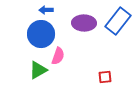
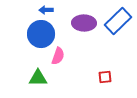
blue rectangle: rotated 8 degrees clockwise
green triangle: moved 8 px down; rotated 30 degrees clockwise
